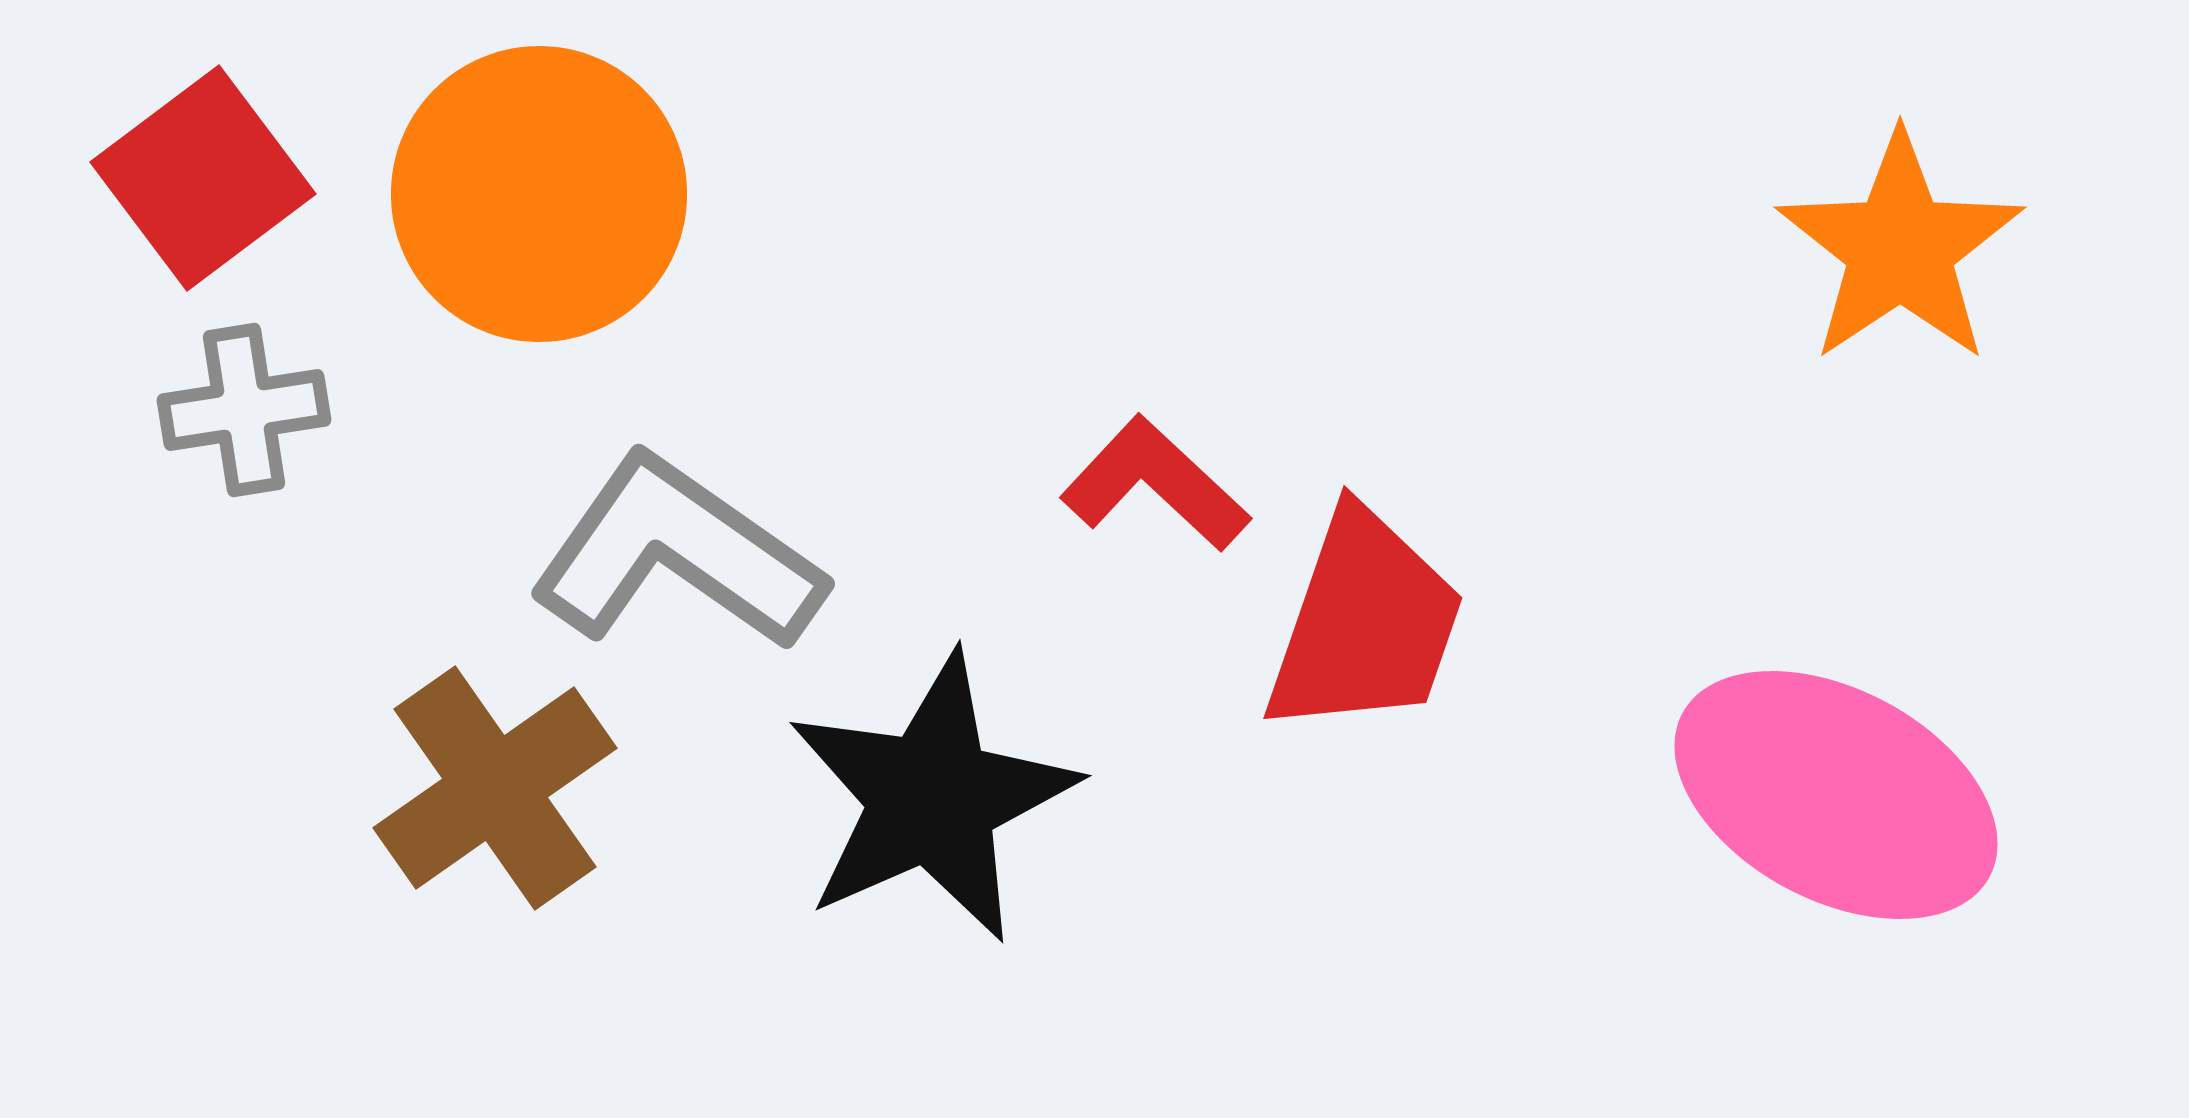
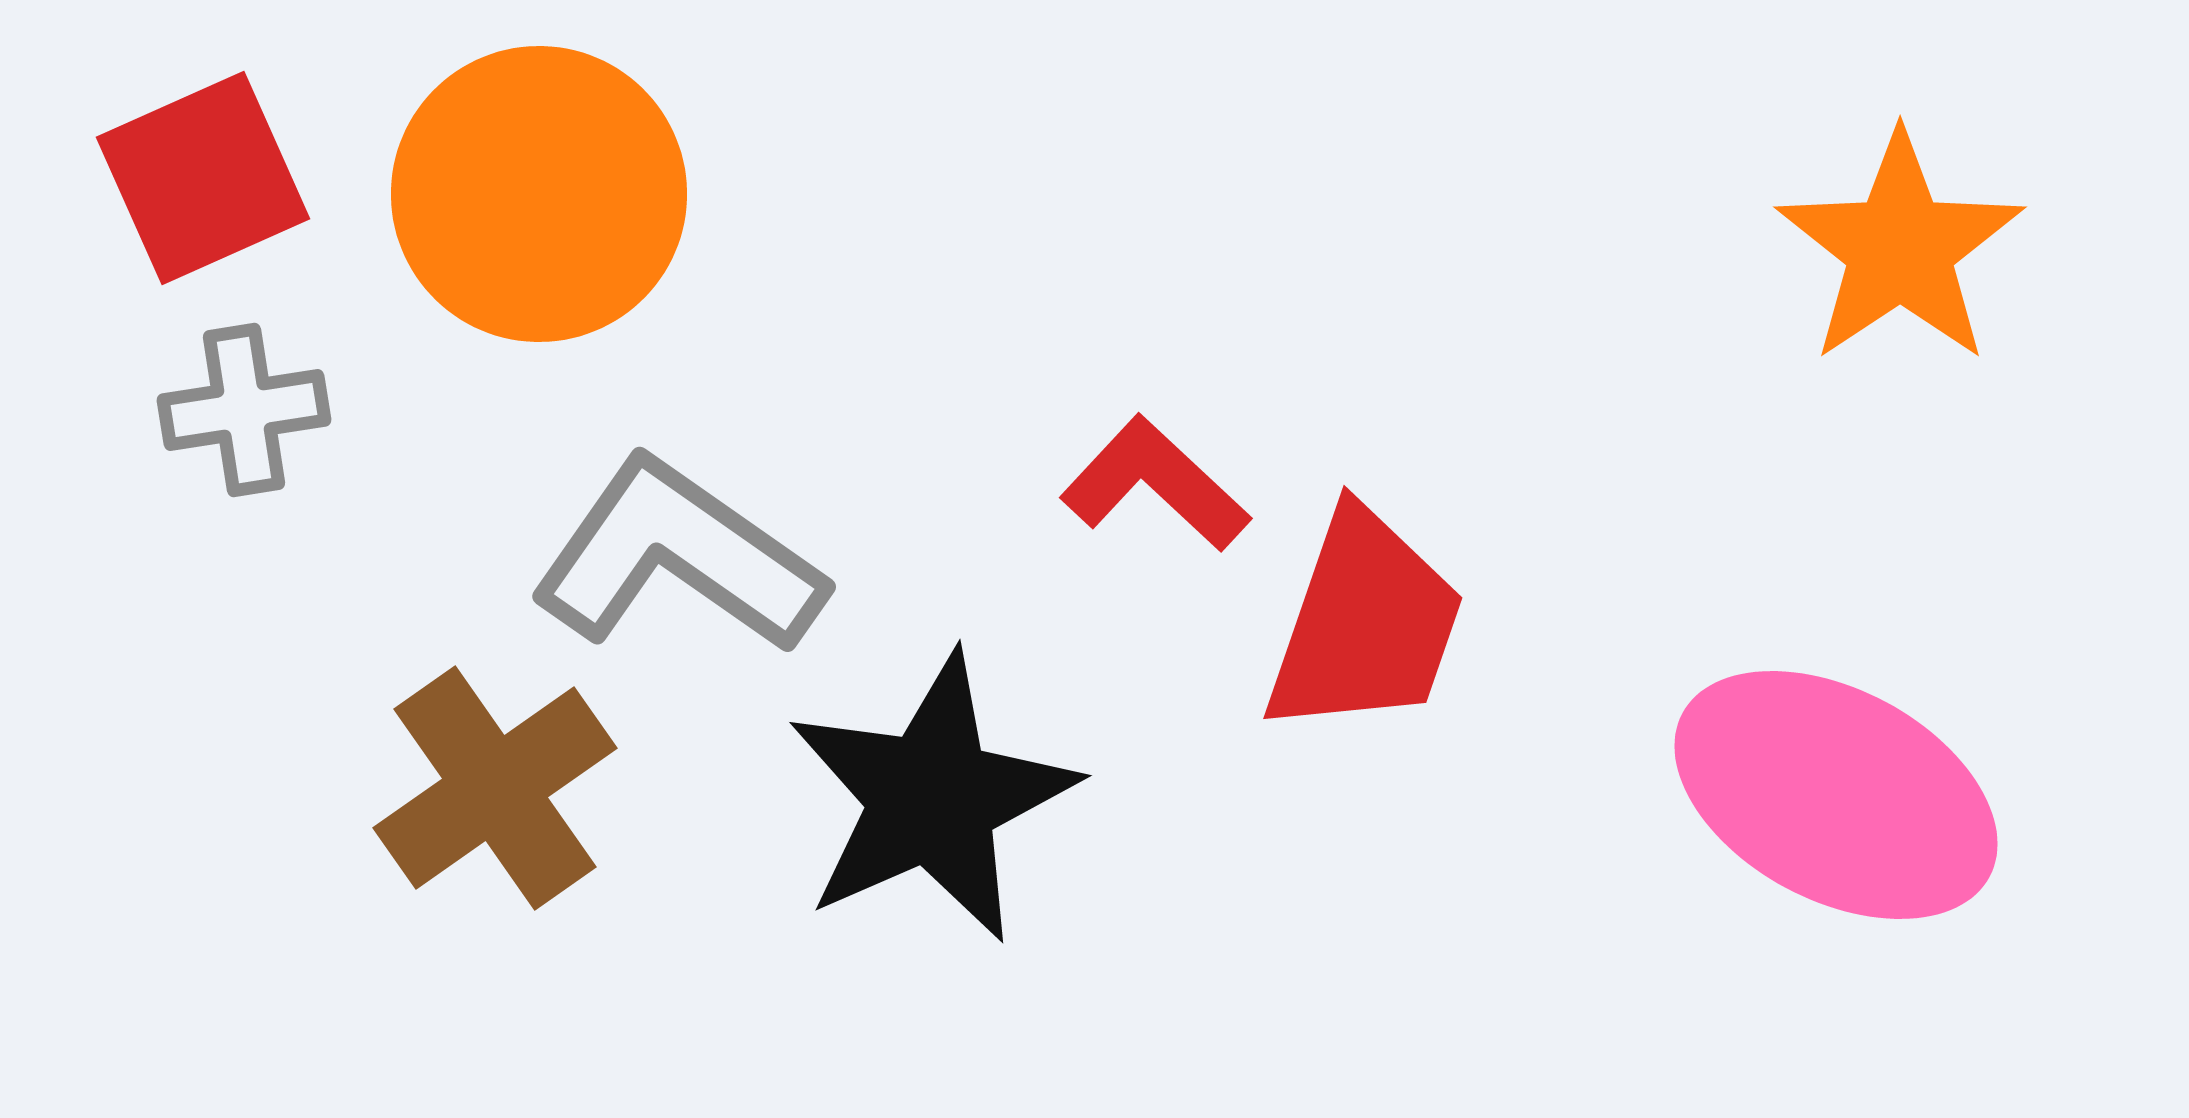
red square: rotated 13 degrees clockwise
gray L-shape: moved 1 px right, 3 px down
